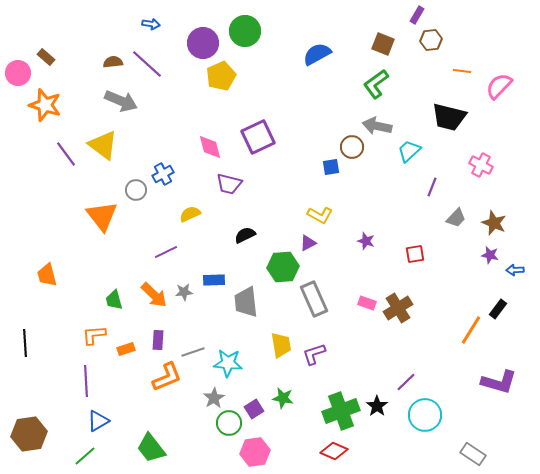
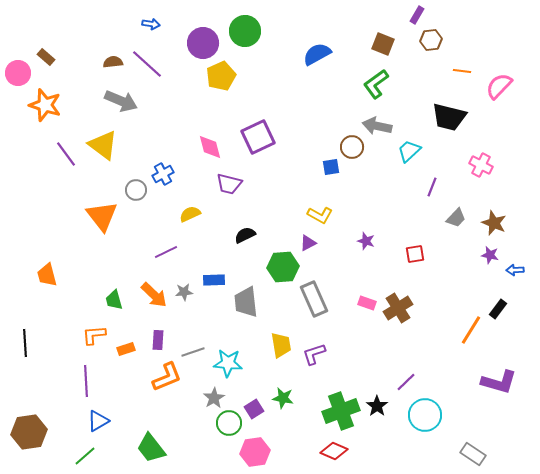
brown hexagon at (29, 434): moved 2 px up
